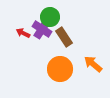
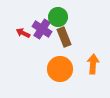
green circle: moved 8 px right
brown rectangle: rotated 12 degrees clockwise
orange arrow: rotated 54 degrees clockwise
